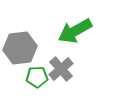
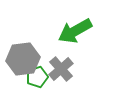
gray hexagon: moved 3 px right, 11 px down
green pentagon: rotated 15 degrees counterclockwise
